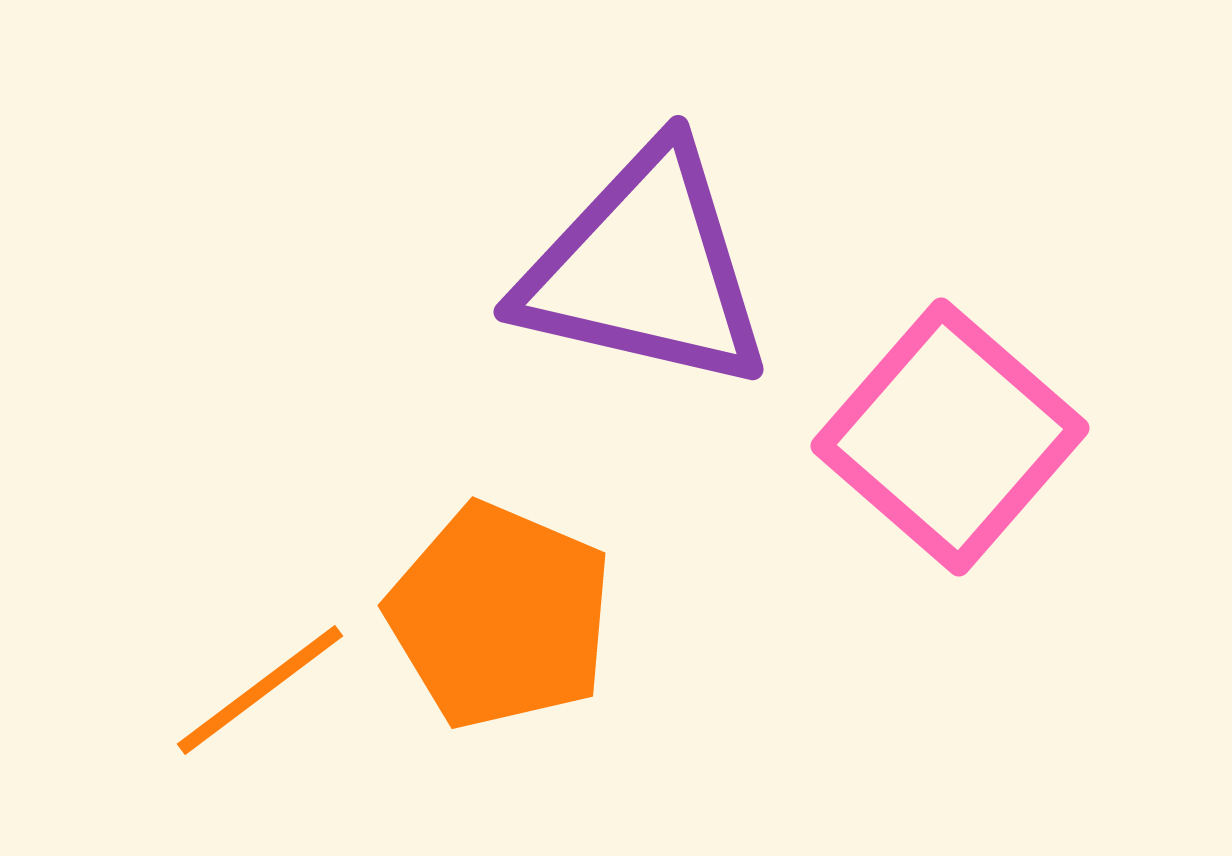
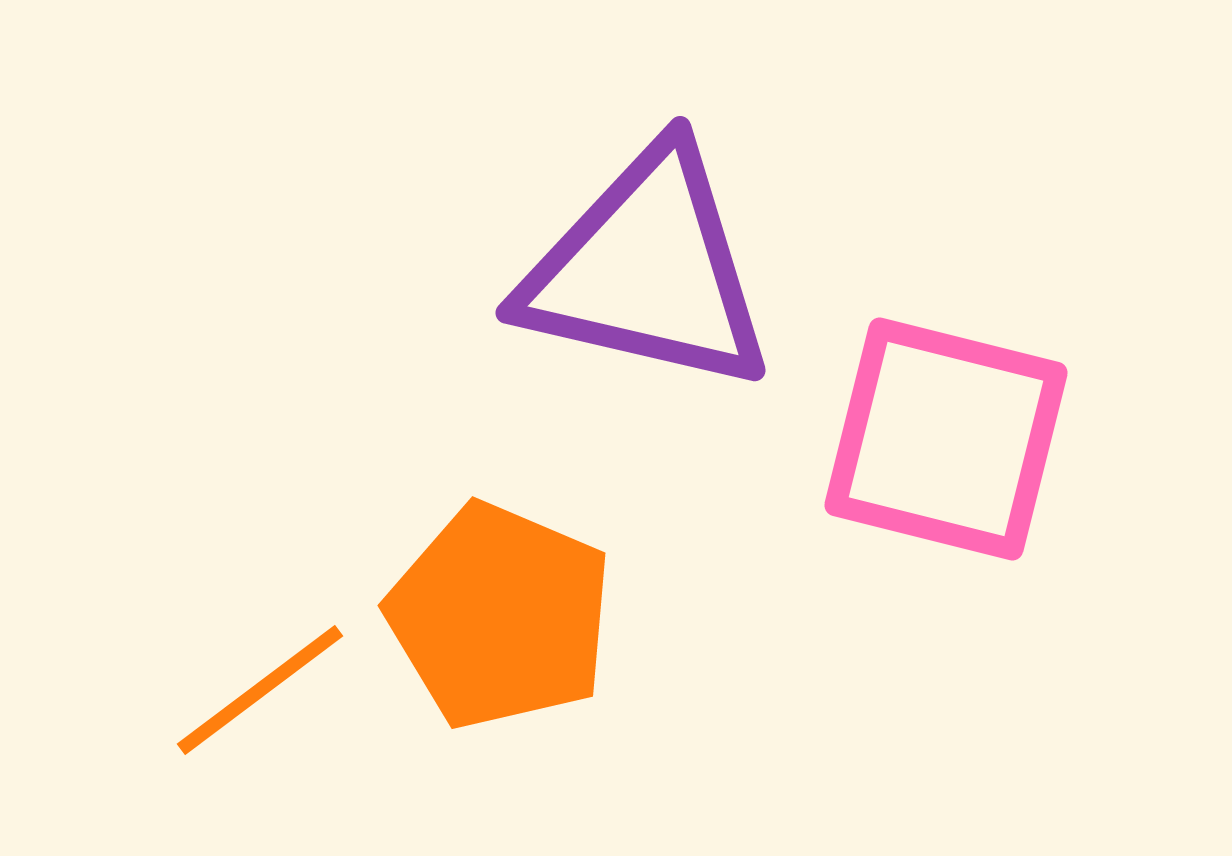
purple triangle: moved 2 px right, 1 px down
pink square: moved 4 px left, 2 px down; rotated 27 degrees counterclockwise
